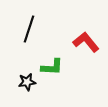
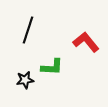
black line: moved 1 px left, 1 px down
black star: moved 2 px left, 2 px up
